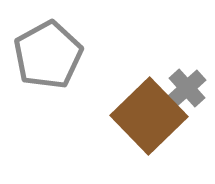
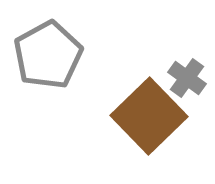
gray cross: moved 10 px up; rotated 12 degrees counterclockwise
